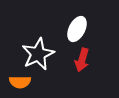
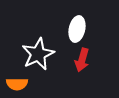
white ellipse: rotated 15 degrees counterclockwise
orange semicircle: moved 3 px left, 2 px down
